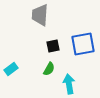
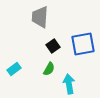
gray trapezoid: moved 2 px down
black square: rotated 24 degrees counterclockwise
cyan rectangle: moved 3 px right
